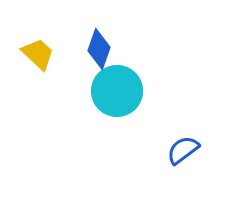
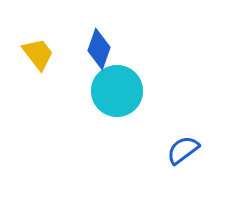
yellow trapezoid: rotated 9 degrees clockwise
